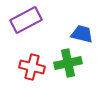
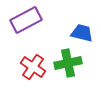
blue trapezoid: moved 1 px up
red cross: moved 1 px right; rotated 20 degrees clockwise
